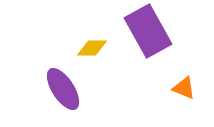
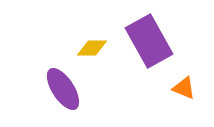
purple rectangle: moved 1 px right, 10 px down
